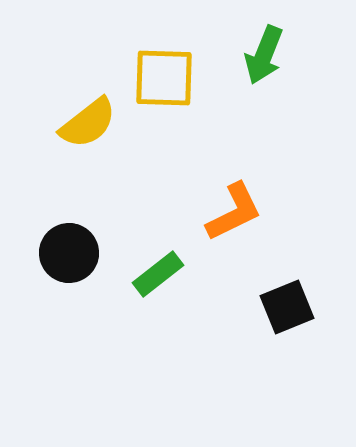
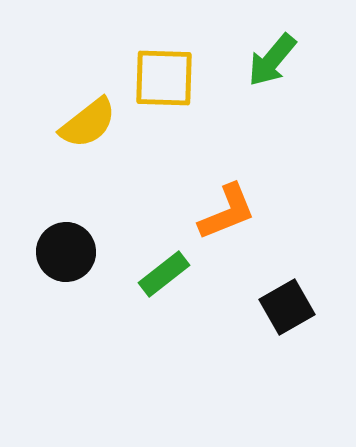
green arrow: moved 8 px right, 5 px down; rotated 18 degrees clockwise
orange L-shape: moved 7 px left; rotated 4 degrees clockwise
black circle: moved 3 px left, 1 px up
green rectangle: moved 6 px right
black square: rotated 8 degrees counterclockwise
